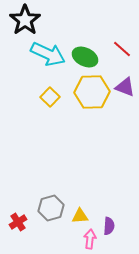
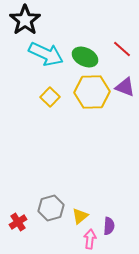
cyan arrow: moved 2 px left
yellow triangle: rotated 36 degrees counterclockwise
